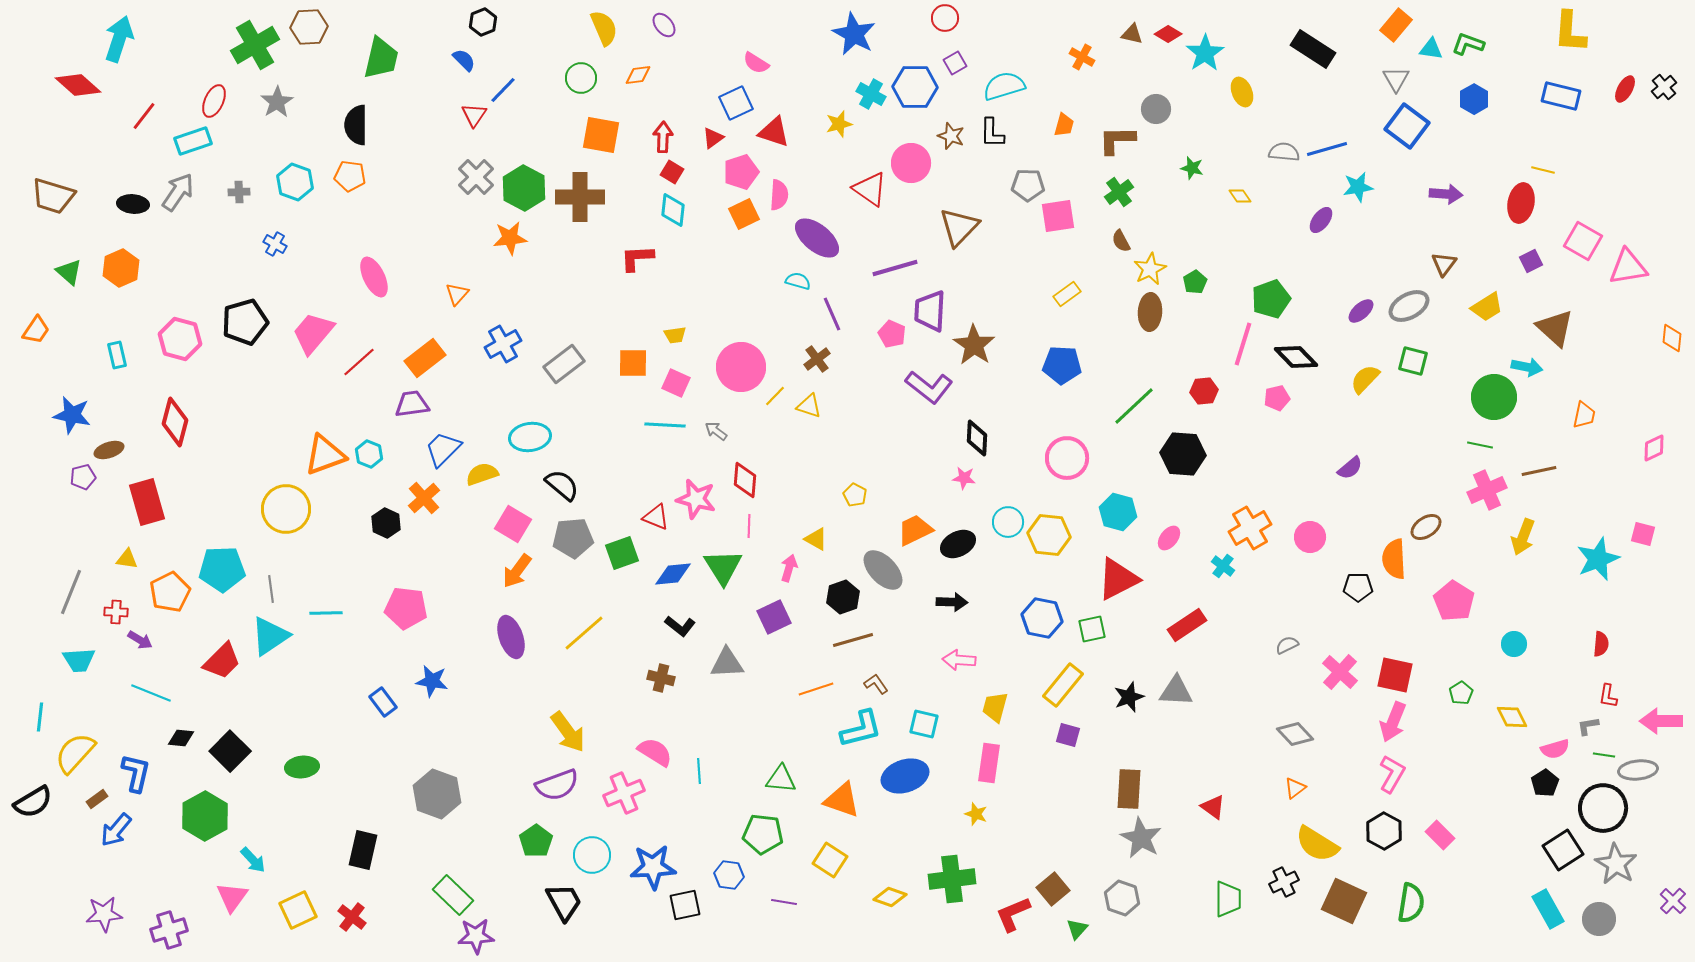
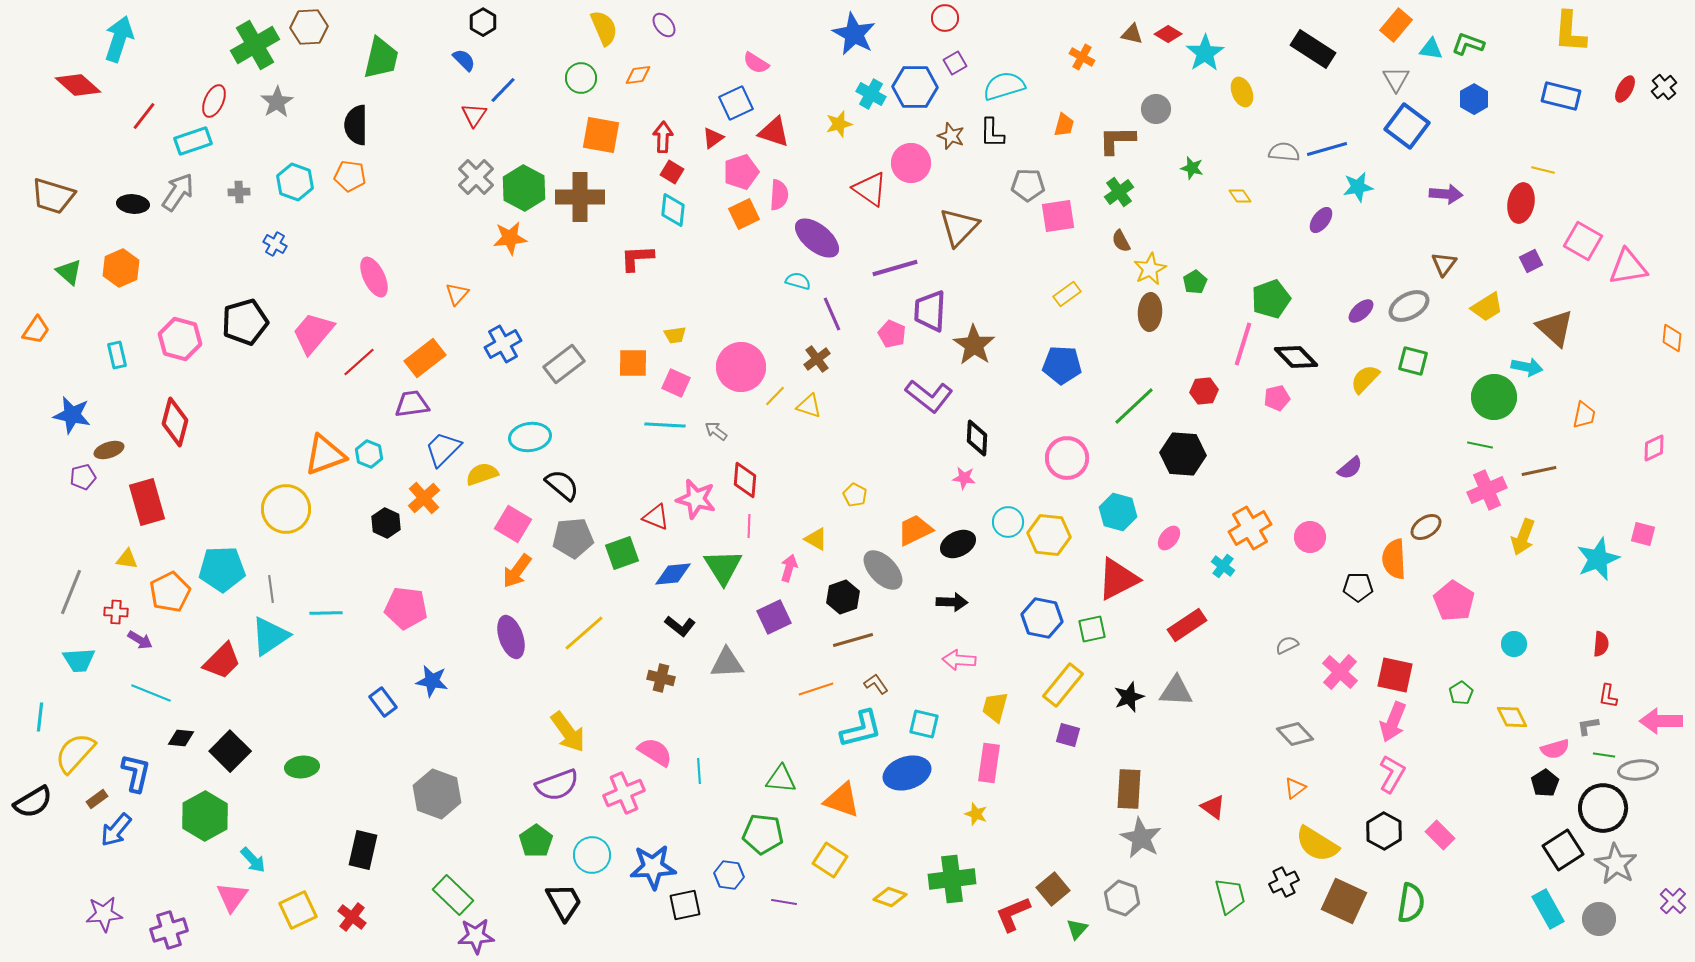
black hexagon at (483, 22): rotated 8 degrees counterclockwise
purple L-shape at (929, 387): moved 9 px down
blue ellipse at (905, 776): moved 2 px right, 3 px up
green trapezoid at (1228, 899): moved 2 px right, 3 px up; rotated 15 degrees counterclockwise
